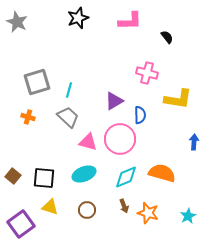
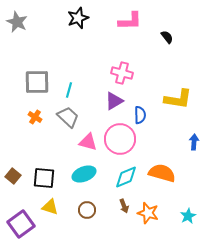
pink cross: moved 25 px left
gray square: rotated 16 degrees clockwise
orange cross: moved 7 px right; rotated 16 degrees clockwise
